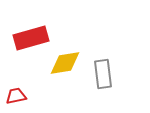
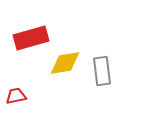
gray rectangle: moved 1 px left, 3 px up
